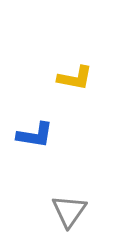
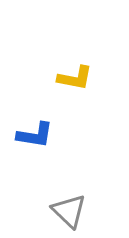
gray triangle: rotated 21 degrees counterclockwise
